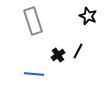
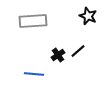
gray rectangle: rotated 76 degrees counterclockwise
black line: rotated 21 degrees clockwise
